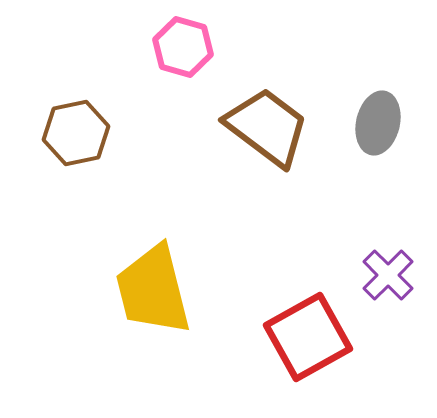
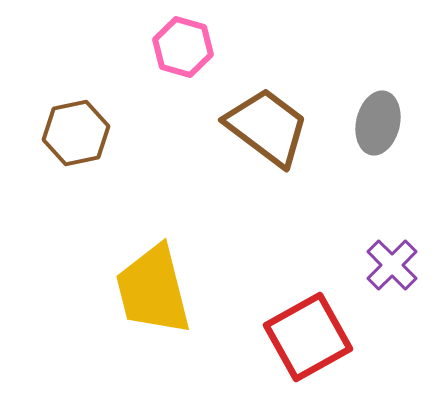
purple cross: moved 4 px right, 10 px up
